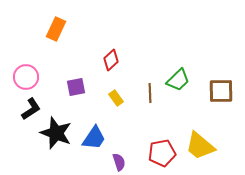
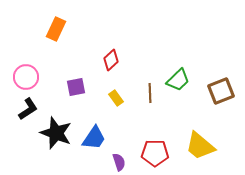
brown square: rotated 20 degrees counterclockwise
black L-shape: moved 3 px left
red pentagon: moved 7 px left; rotated 12 degrees clockwise
